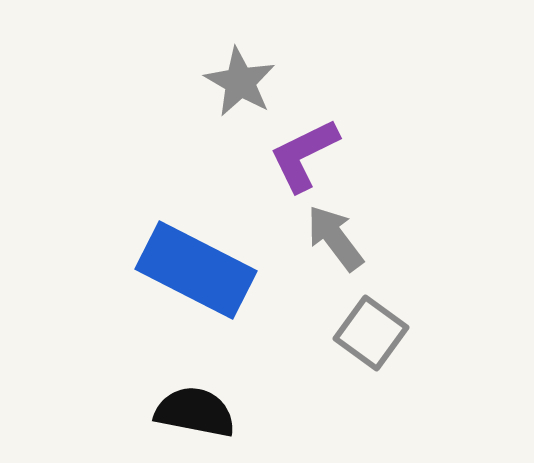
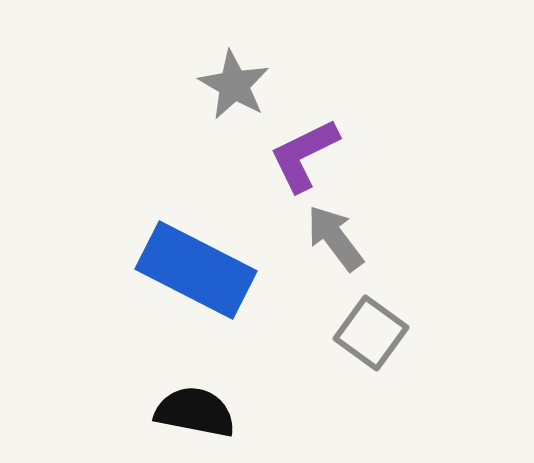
gray star: moved 6 px left, 3 px down
